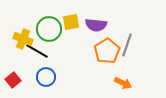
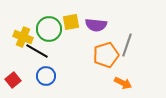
yellow cross: moved 2 px up
orange pentagon: moved 1 px left, 4 px down; rotated 15 degrees clockwise
blue circle: moved 1 px up
